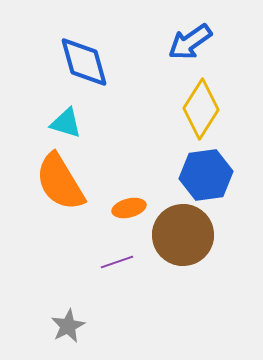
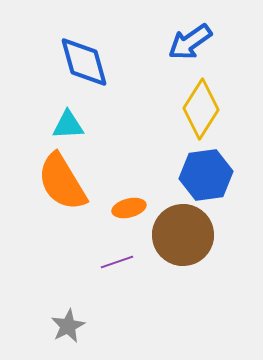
cyan triangle: moved 2 px right, 2 px down; rotated 20 degrees counterclockwise
orange semicircle: moved 2 px right
